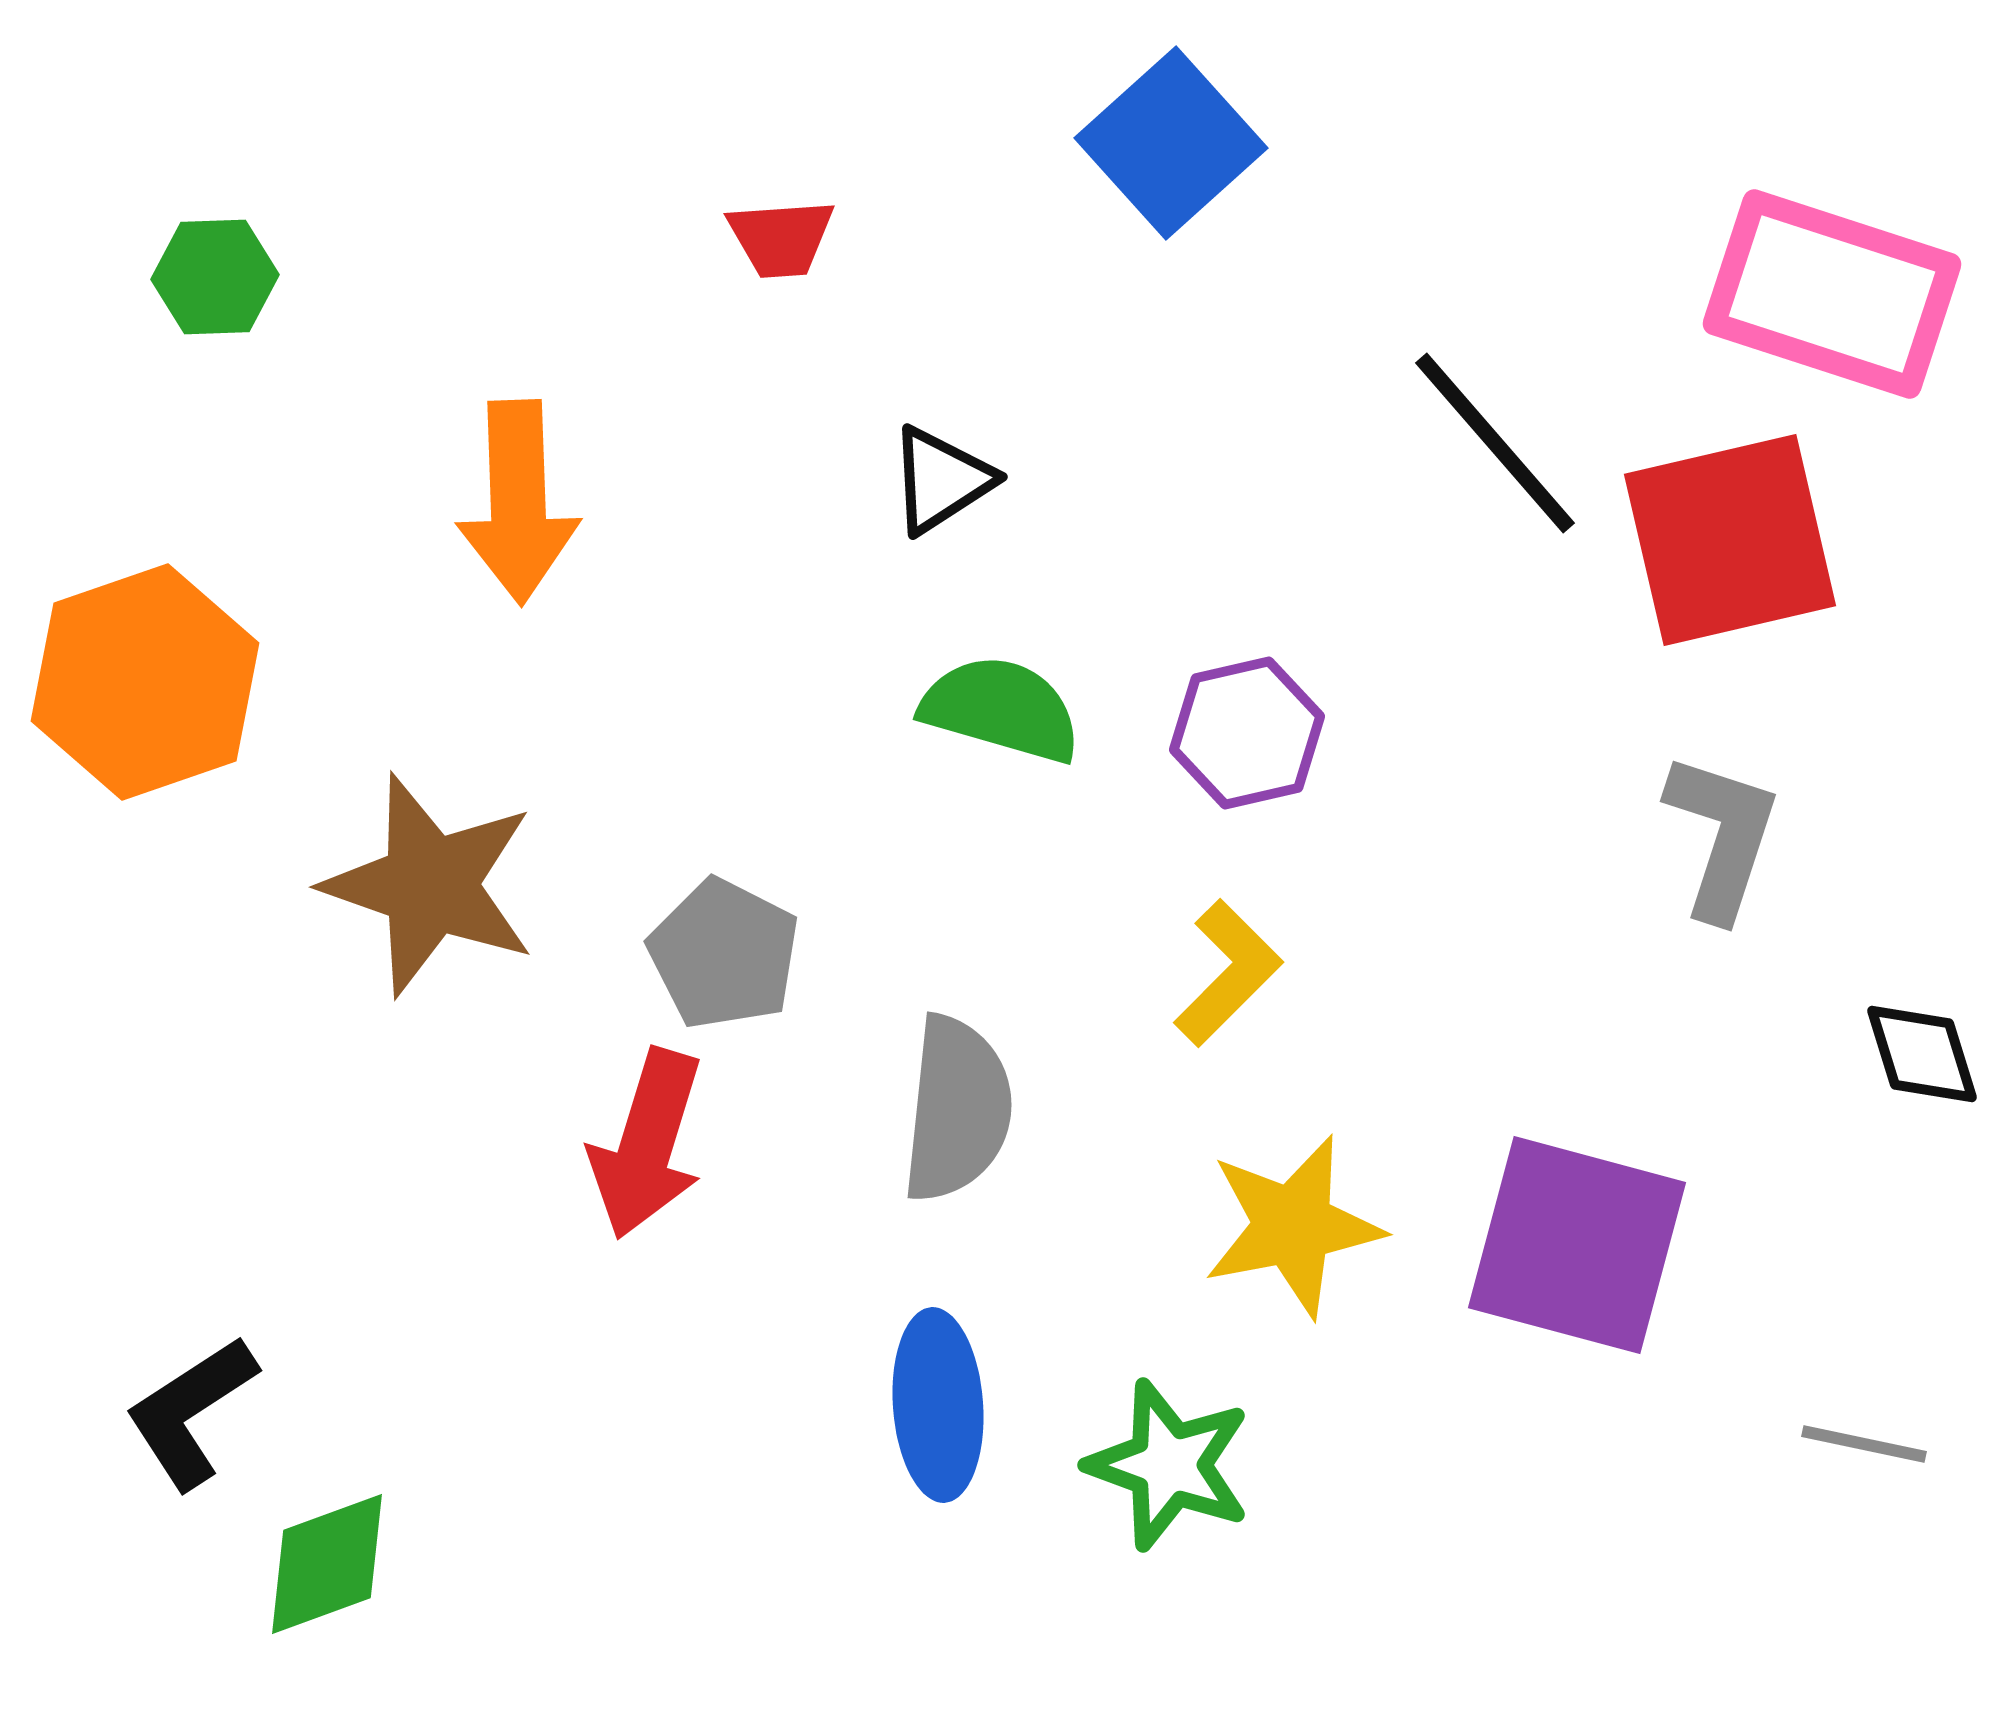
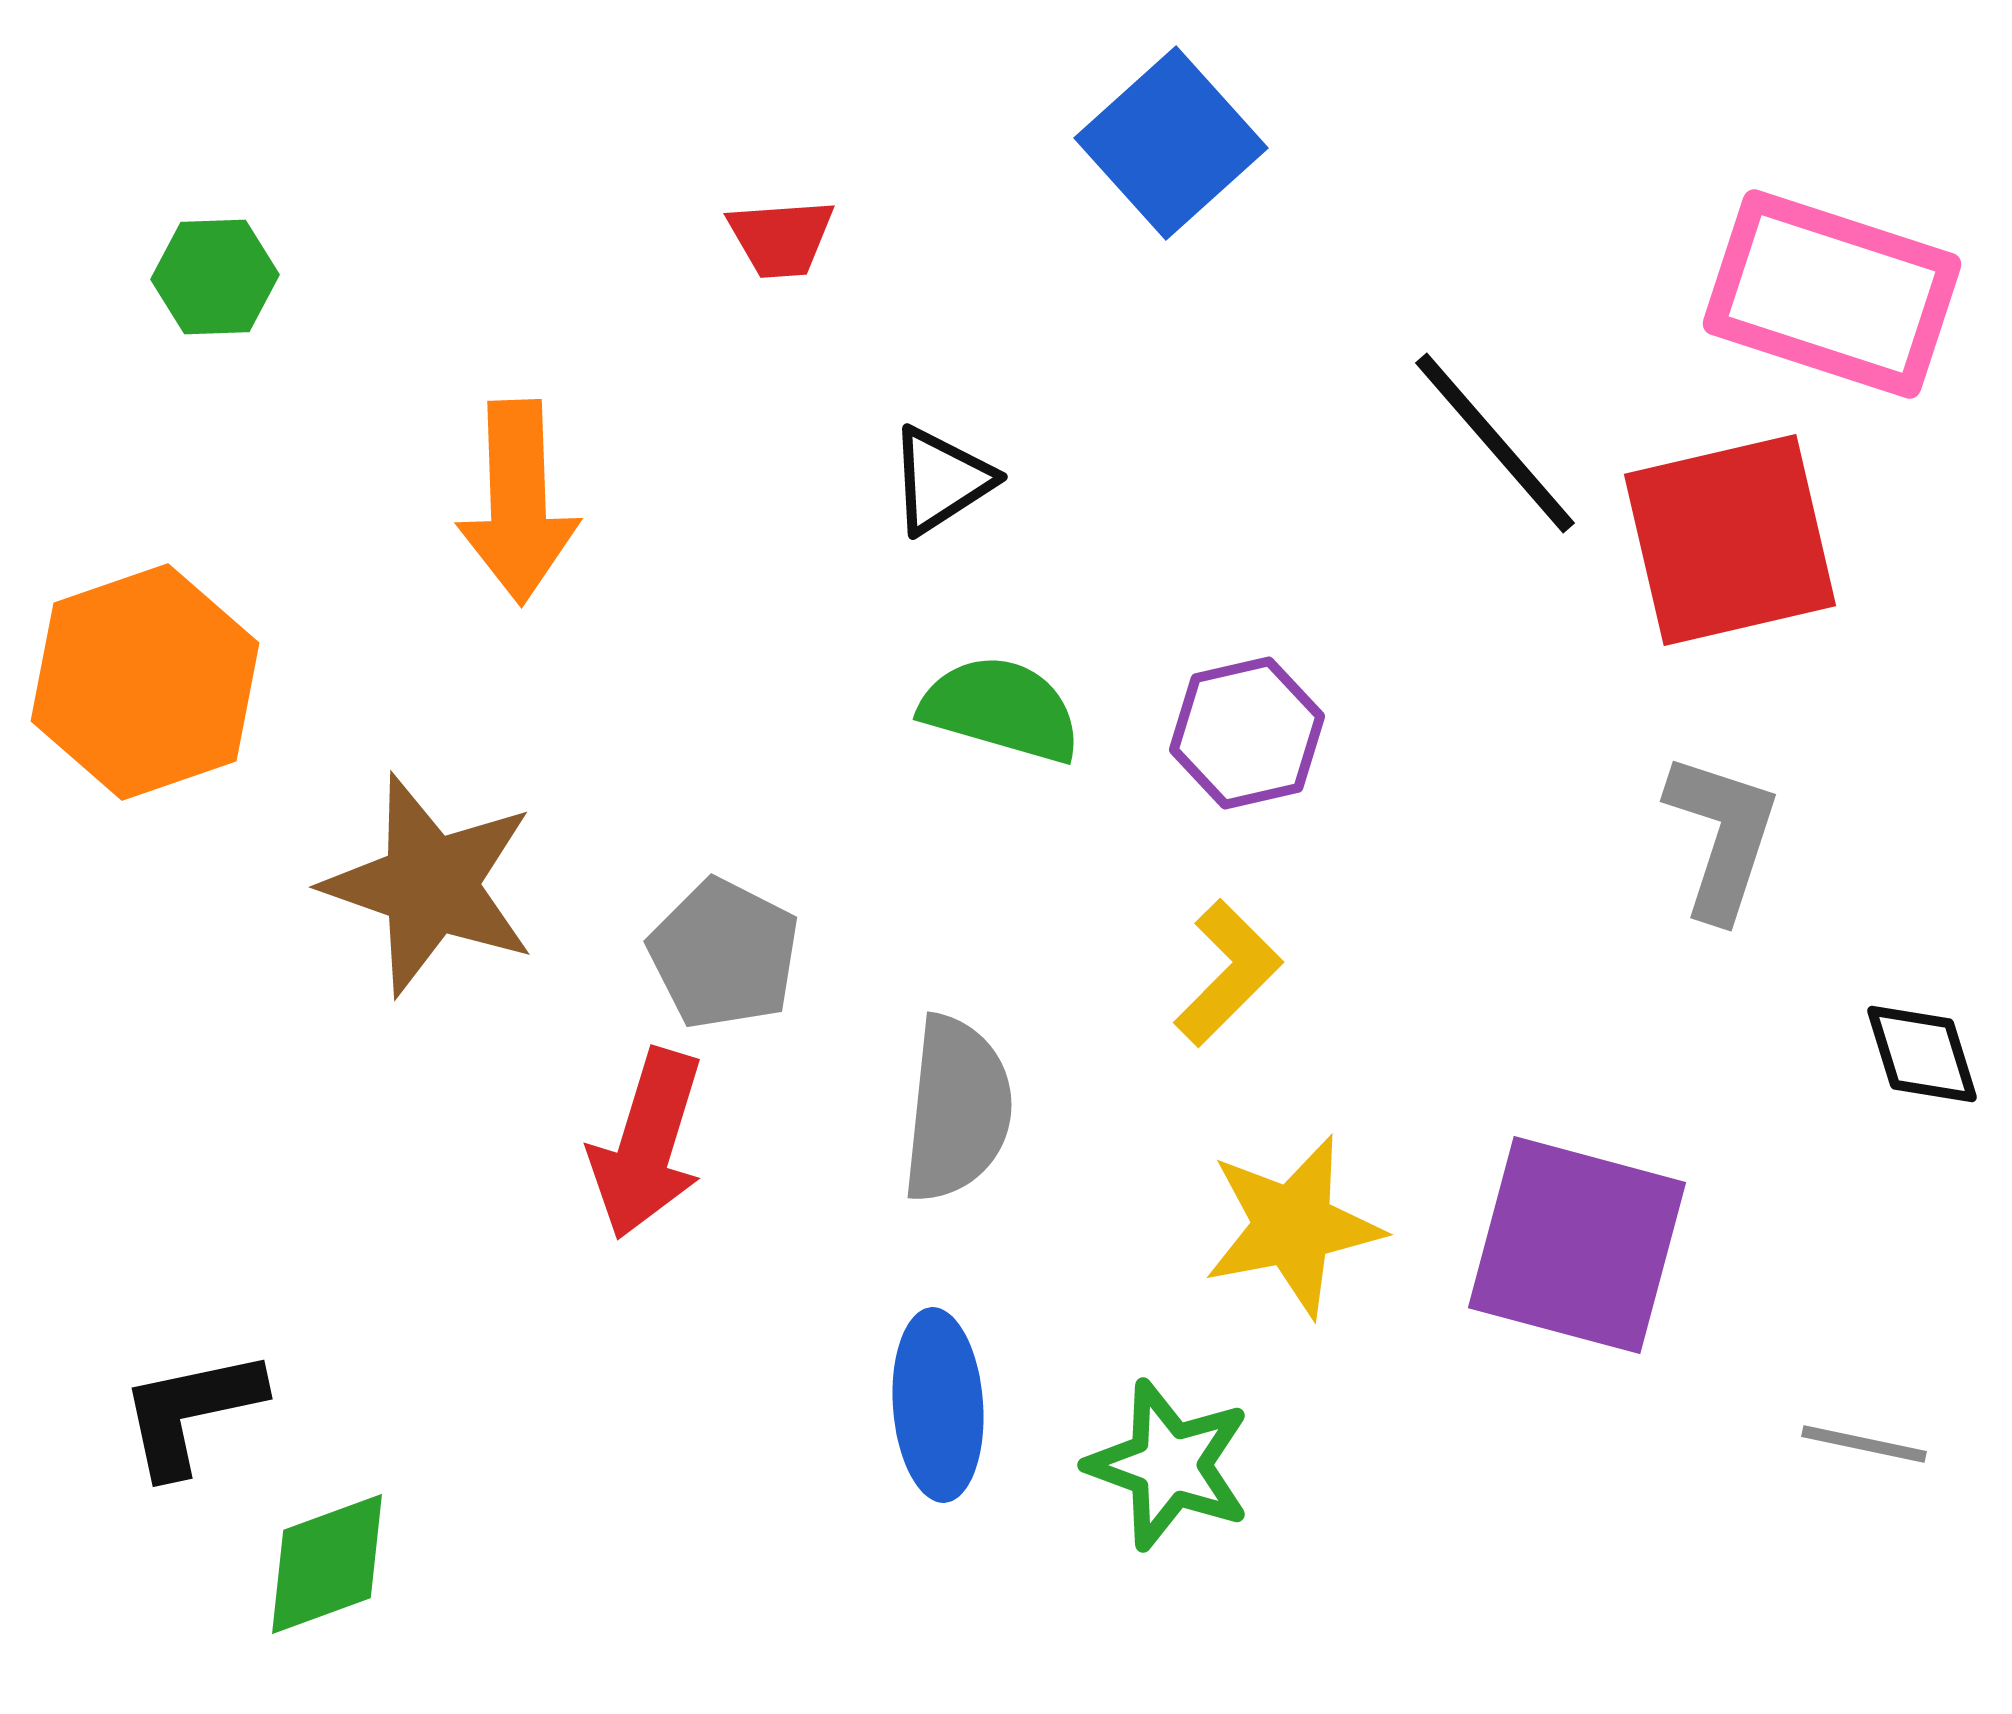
black L-shape: rotated 21 degrees clockwise
